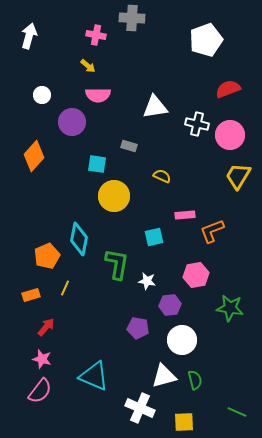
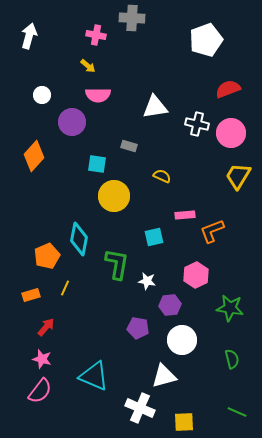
pink circle at (230, 135): moved 1 px right, 2 px up
pink hexagon at (196, 275): rotated 15 degrees counterclockwise
green semicircle at (195, 380): moved 37 px right, 21 px up
